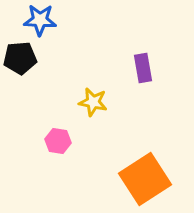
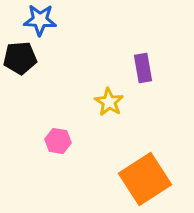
yellow star: moved 16 px right; rotated 20 degrees clockwise
